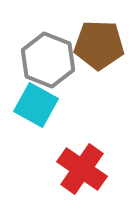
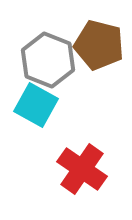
brown pentagon: rotated 12 degrees clockwise
